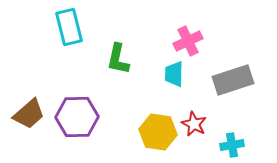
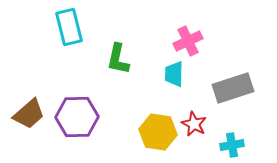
gray rectangle: moved 8 px down
